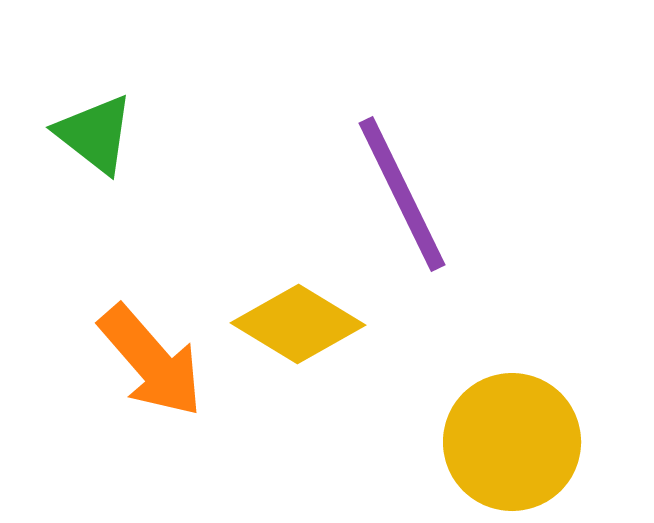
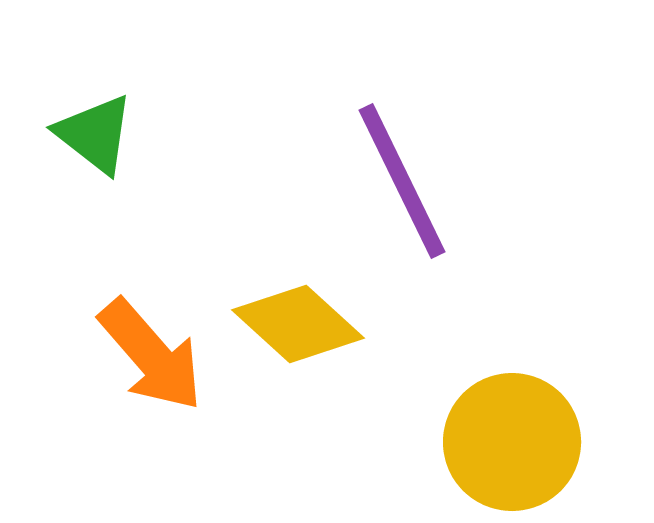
purple line: moved 13 px up
yellow diamond: rotated 11 degrees clockwise
orange arrow: moved 6 px up
